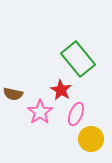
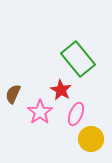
brown semicircle: rotated 102 degrees clockwise
